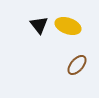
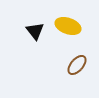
black triangle: moved 4 px left, 6 px down
